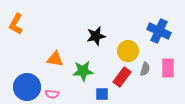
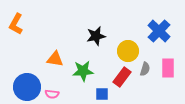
blue cross: rotated 20 degrees clockwise
